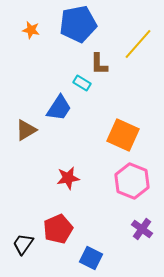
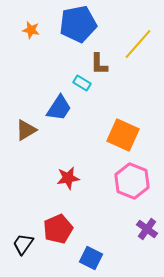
purple cross: moved 5 px right
